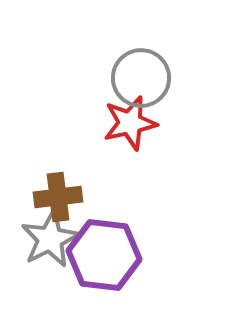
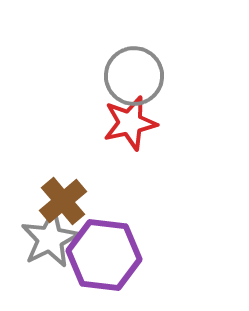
gray circle: moved 7 px left, 2 px up
brown cross: moved 5 px right, 4 px down; rotated 33 degrees counterclockwise
